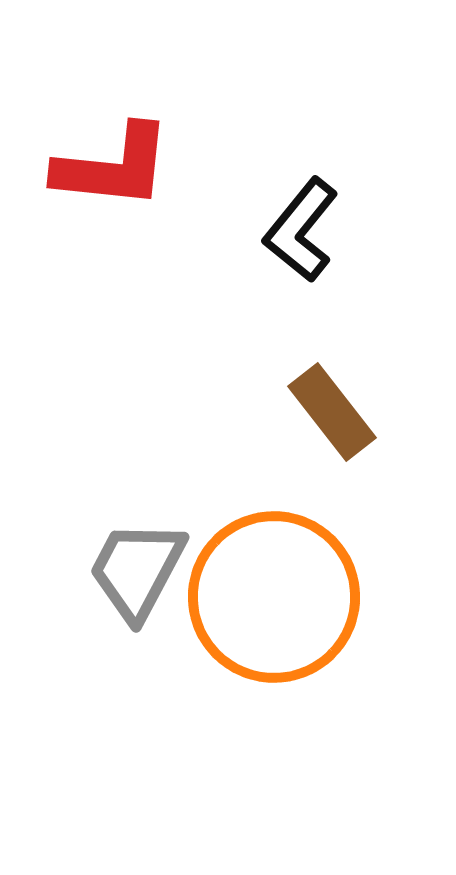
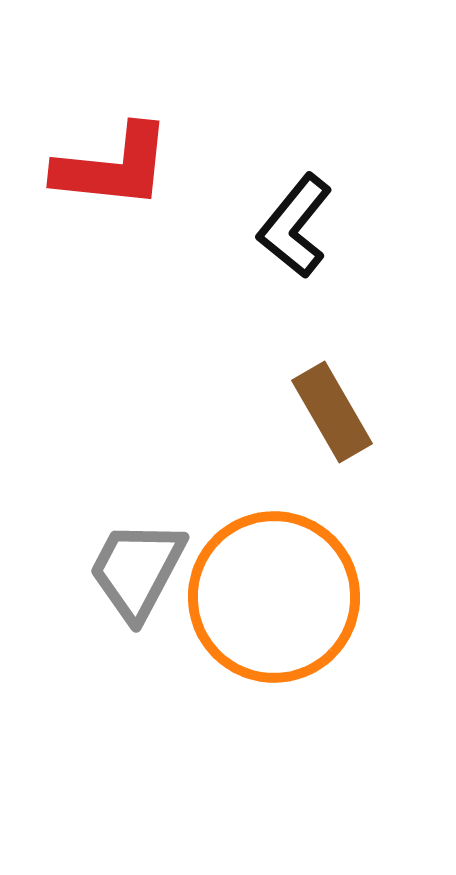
black L-shape: moved 6 px left, 4 px up
brown rectangle: rotated 8 degrees clockwise
